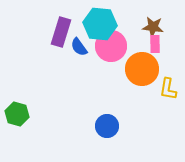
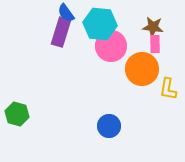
blue semicircle: moved 13 px left, 34 px up
blue circle: moved 2 px right
